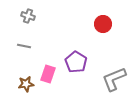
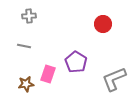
gray cross: moved 1 px right; rotated 24 degrees counterclockwise
